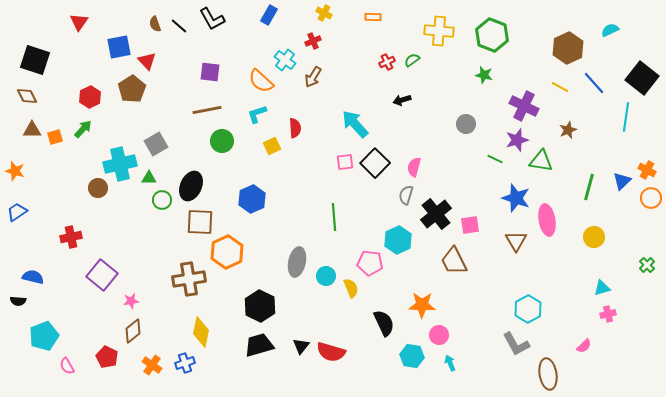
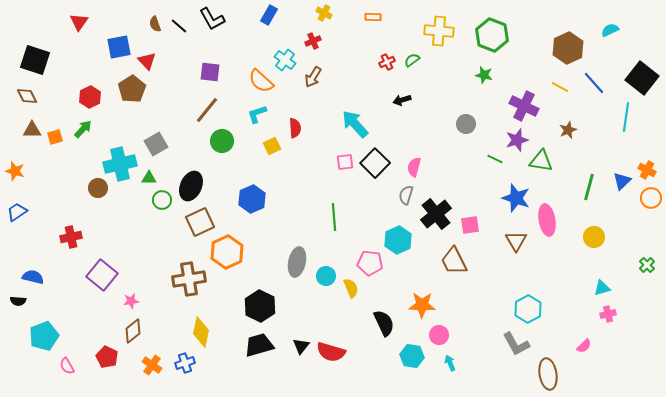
brown line at (207, 110): rotated 40 degrees counterclockwise
brown square at (200, 222): rotated 28 degrees counterclockwise
